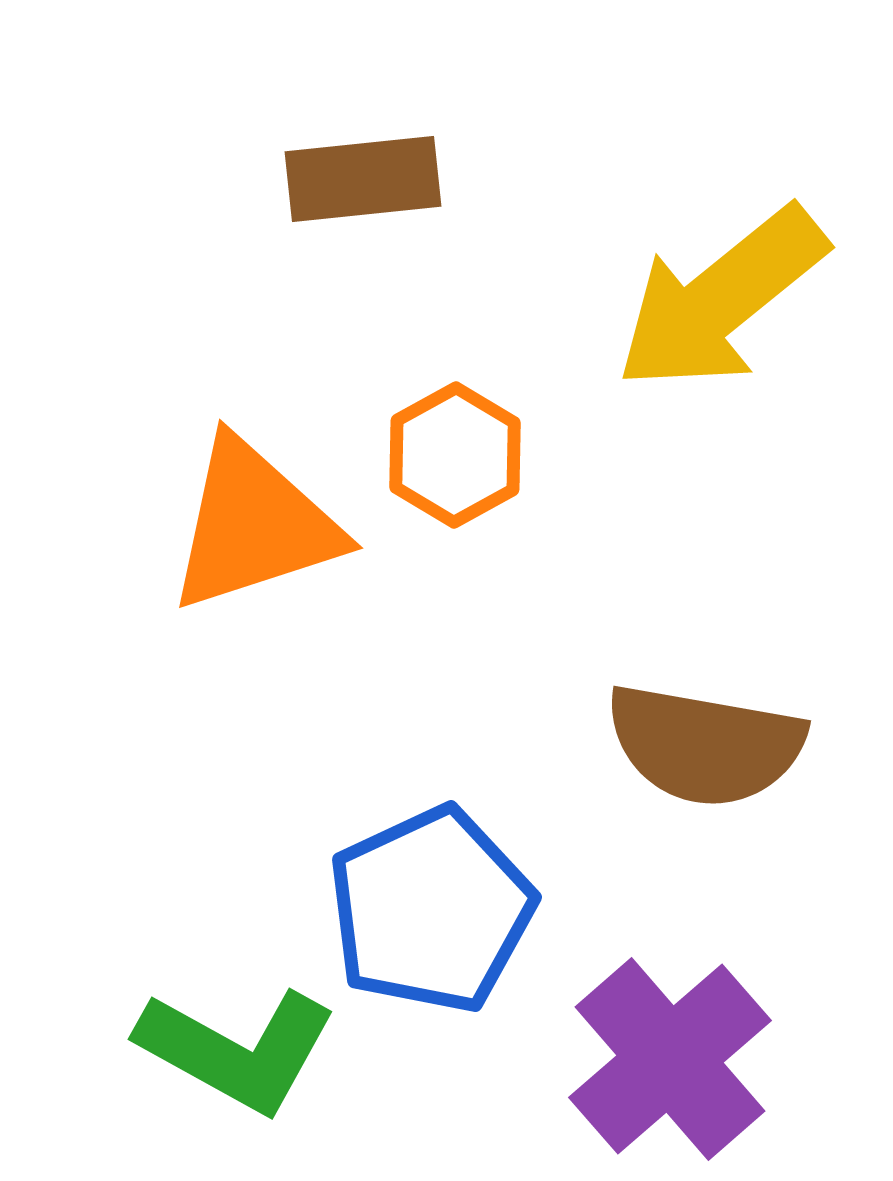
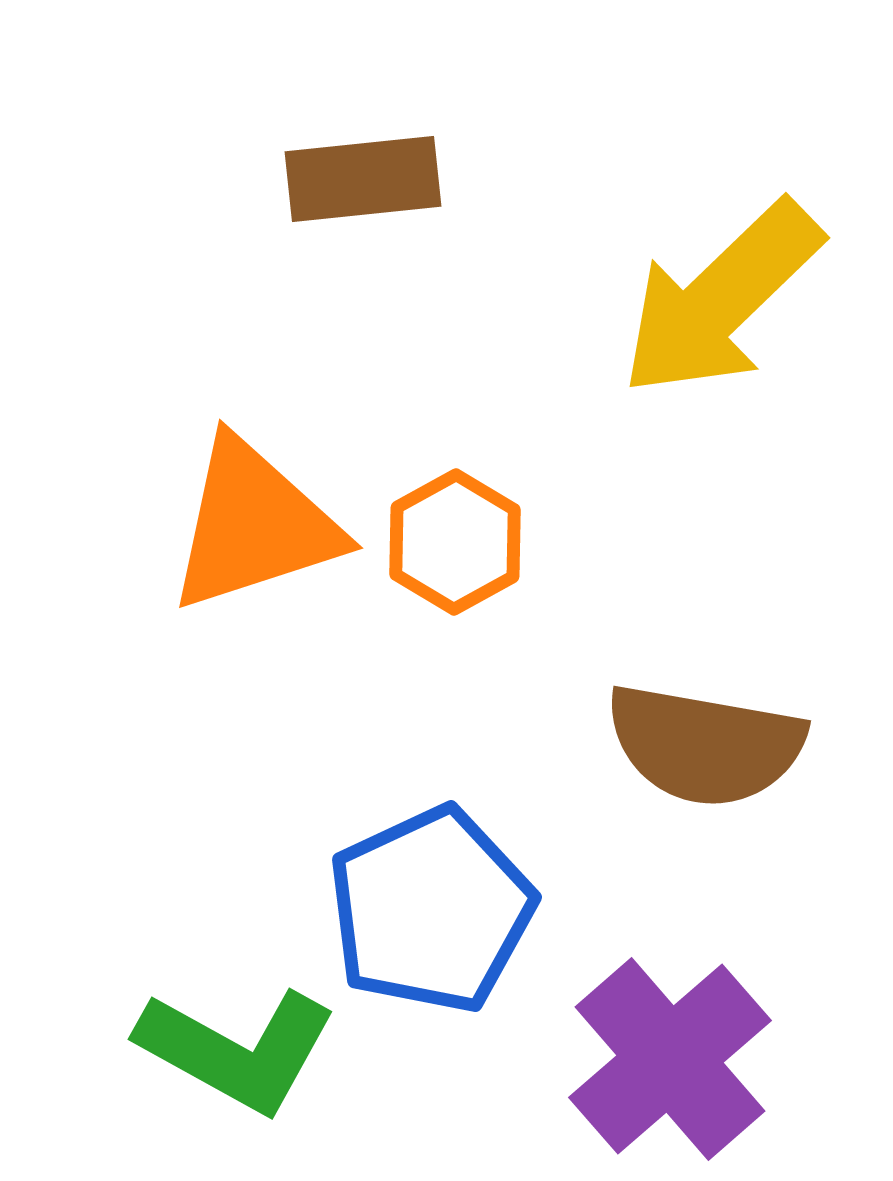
yellow arrow: rotated 5 degrees counterclockwise
orange hexagon: moved 87 px down
